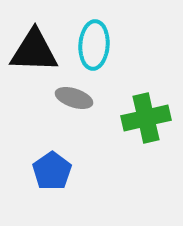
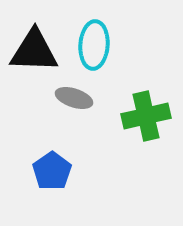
green cross: moved 2 px up
